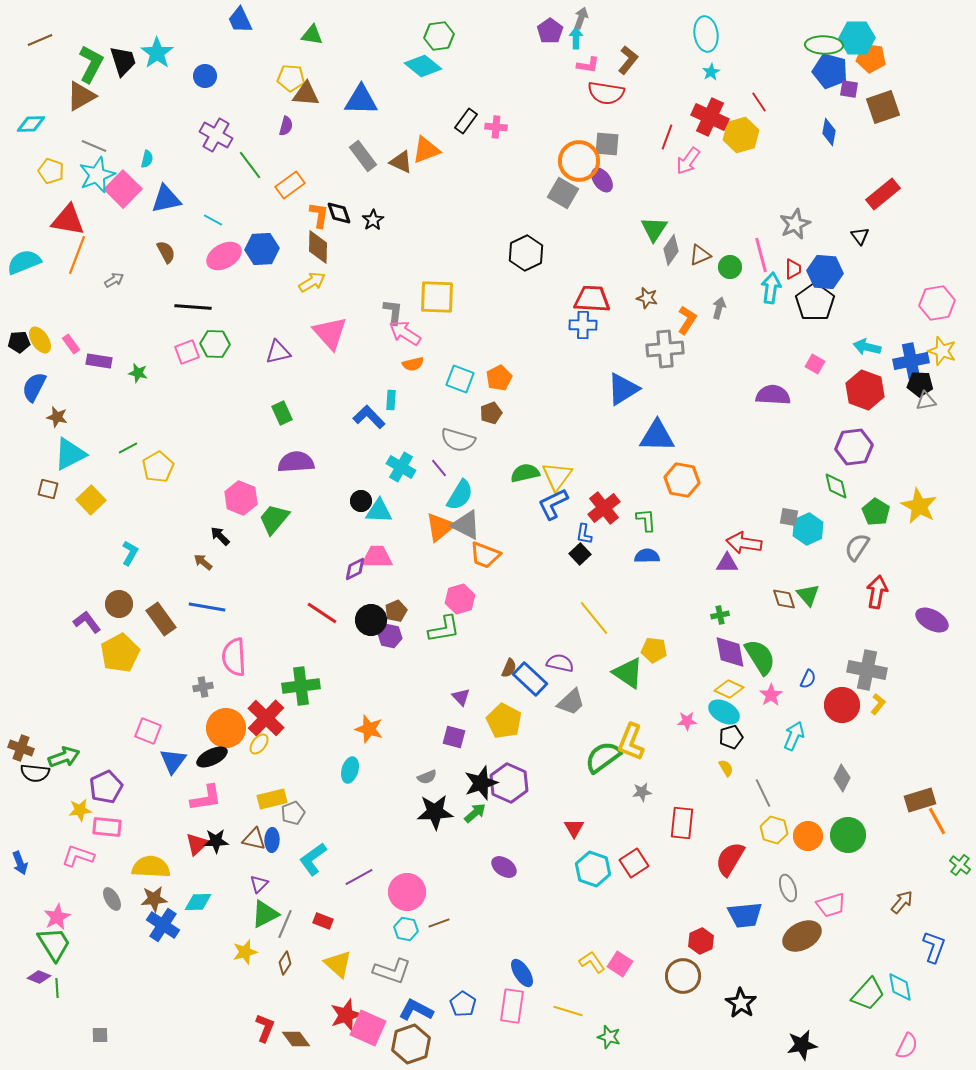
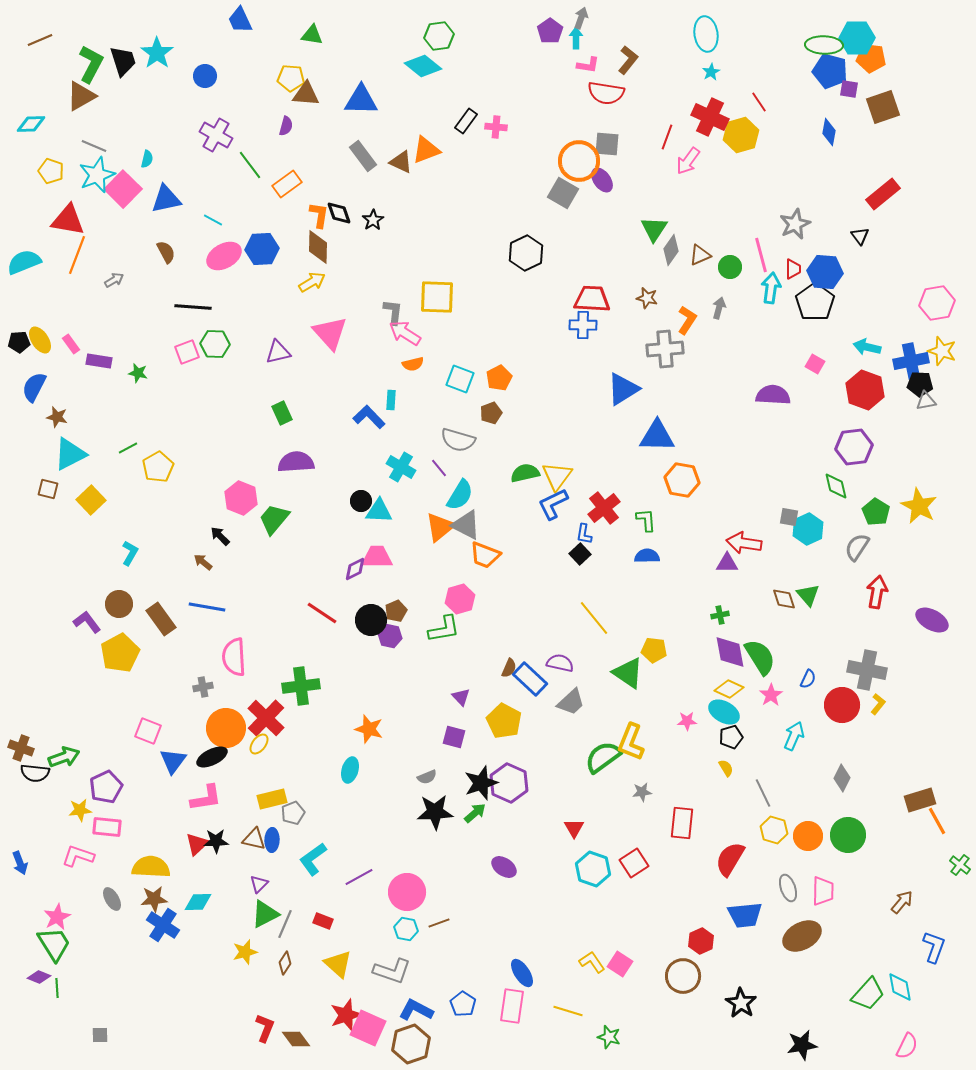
orange rectangle at (290, 185): moved 3 px left, 1 px up
pink trapezoid at (831, 905): moved 8 px left, 14 px up; rotated 72 degrees counterclockwise
